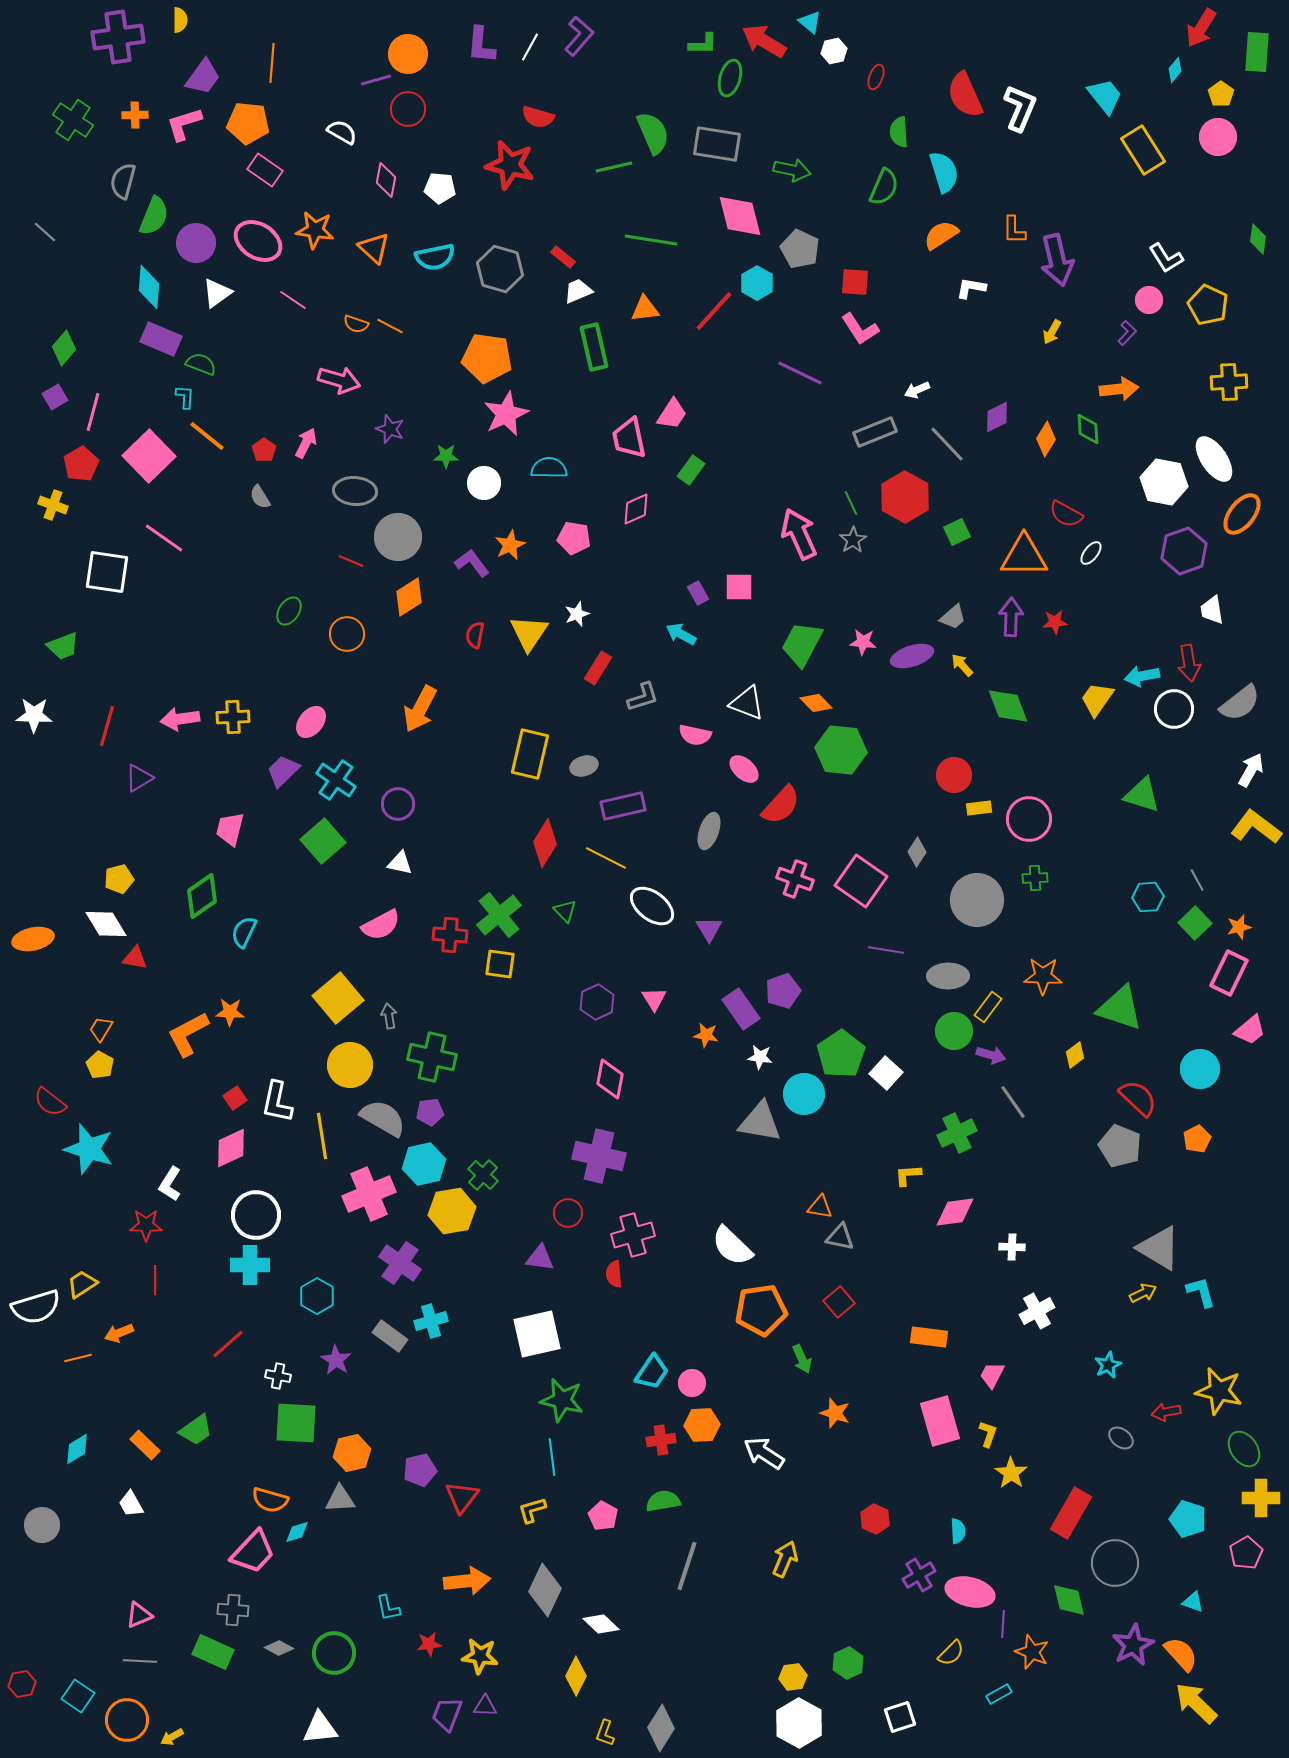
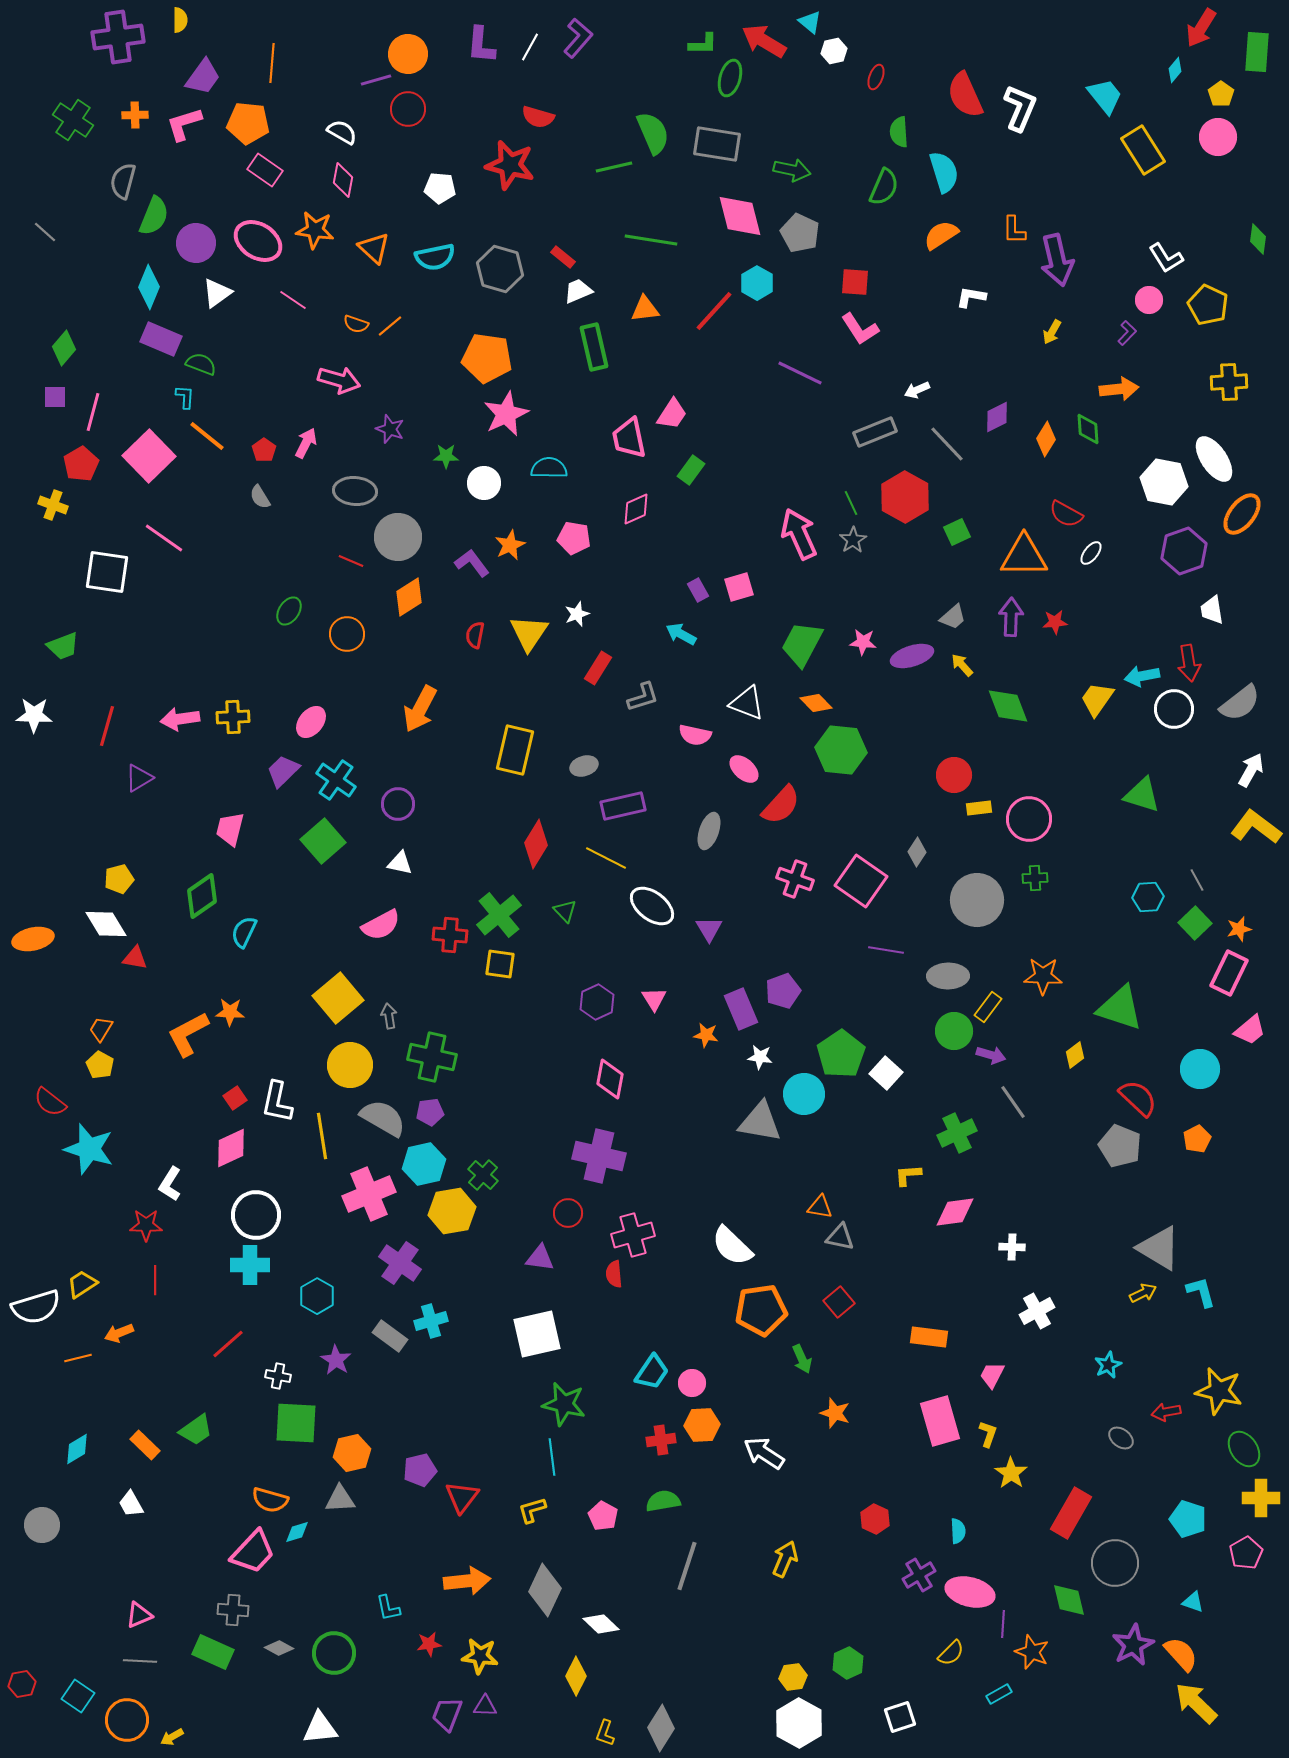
purple L-shape at (579, 36): moved 1 px left, 2 px down
pink diamond at (386, 180): moved 43 px left
gray pentagon at (800, 249): moved 16 px up
cyan diamond at (149, 287): rotated 18 degrees clockwise
white L-shape at (971, 288): moved 9 px down
orange line at (390, 326): rotated 68 degrees counterclockwise
purple square at (55, 397): rotated 30 degrees clockwise
pink square at (739, 587): rotated 16 degrees counterclockwise
purple rectangle at (698, 593): moved 3 px up
yellow rectangle at (530, 754): moved 15 px left, 4 px up
red diamond at (545, 843): moved 9 px left, 1 px down
orange star at (1239, 927): moved 2 px down
purple rectangle at (741, 1009): rotated 12 degrees clockwise
green star at (562, 1400): moved 2 px right, 4 px down
